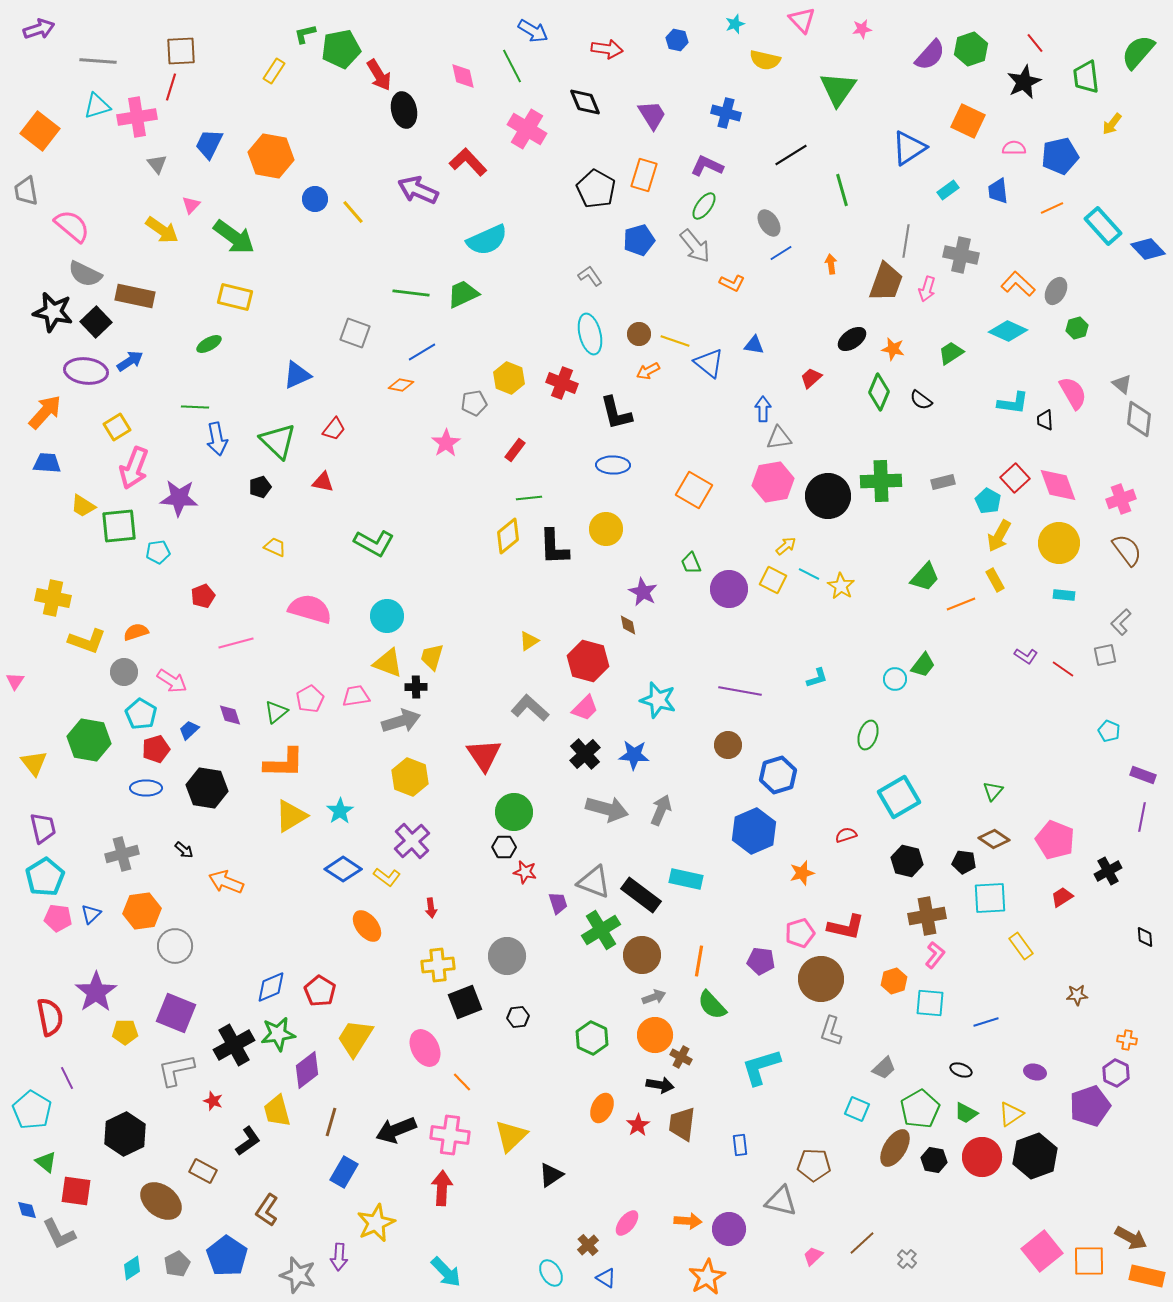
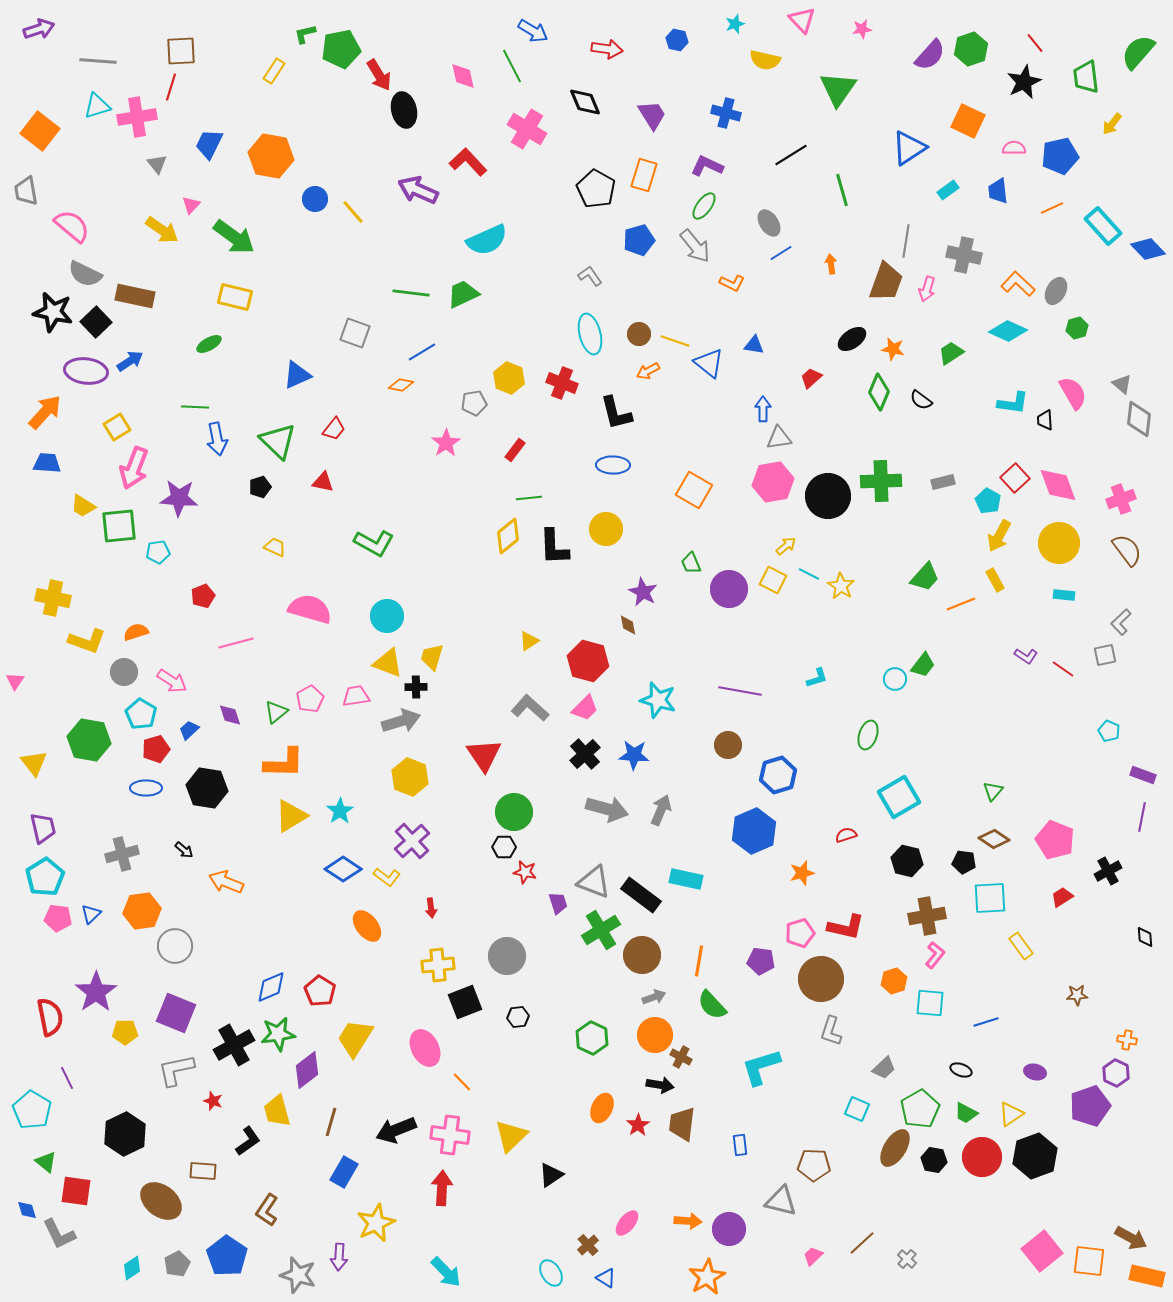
gray cross at (961, 255): moved 3 px right
brown rectangle at (203, 1171): rotated 24 degrees counterclockwise
orange square at (1089, 1261): rotated 8 degrees clockwise
